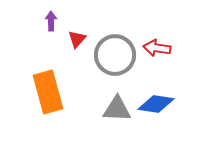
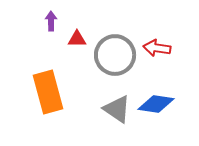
red triangle: rotated 48 degrees clockwise
gray triangle: rotated 32 degrees clockwise
